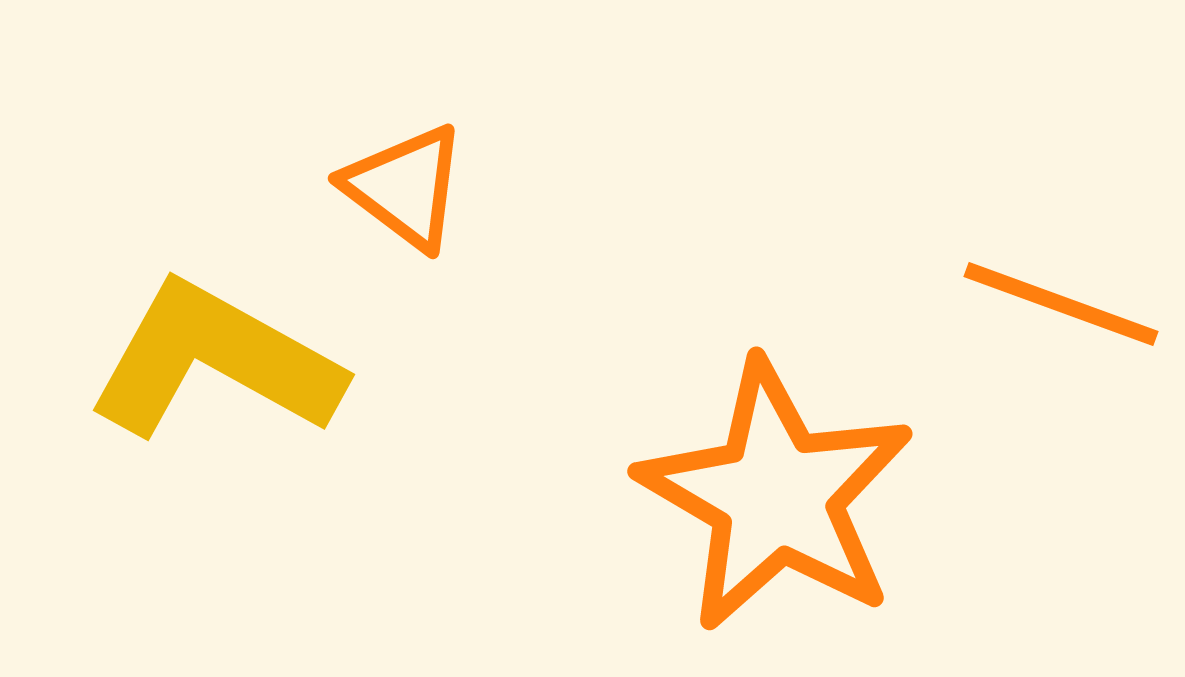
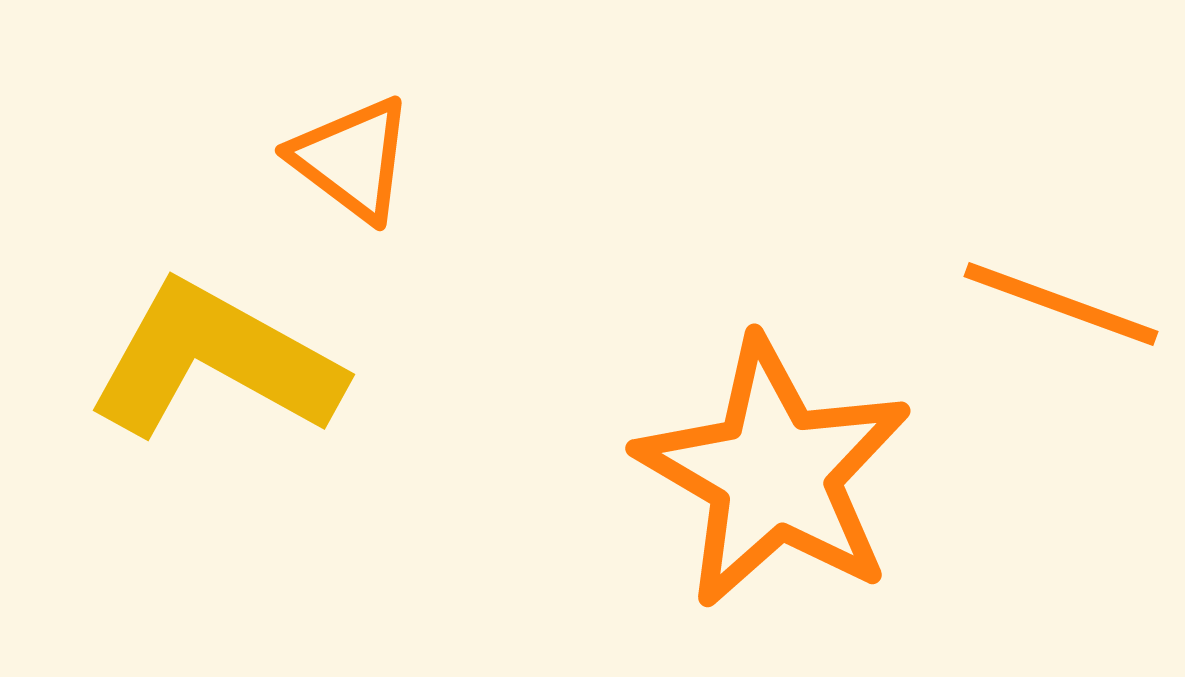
orange triangle: moved 53 px left, 28 px up
orange star: moved 2 px left, 23 px up
